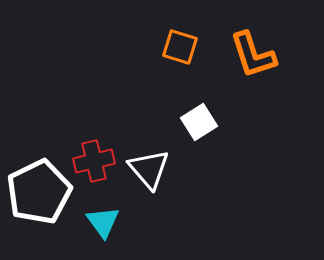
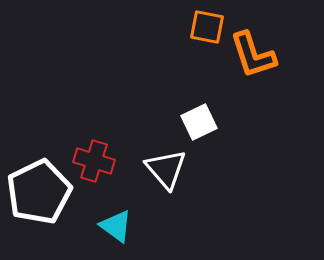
orange square: moved 27 px right, 20 px up; rotated 6 degrees counterclockwise
white square: rotated 6 degrees clockwise
red cross: rotated 30 degrees clockwise
white triangle: moved 17 px right
cyan triangle: moved 13 px right, 4 px down; rotated 18 degrees counterclockwise
